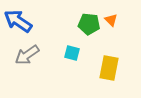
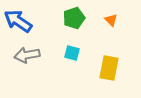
green pentagon: moved 15 px left, 6 px up; rotated 25 degrees counterclockwise
gray arrow: rotated 25 degrees clockwise
